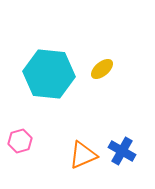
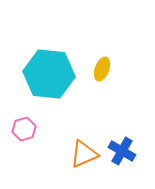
yellow ellipse: rotated 30 degrees counterclockwise
pink hexagon: moved 4 px right, 12 px up
orange triangle: moved 1 px right, 1 px up
